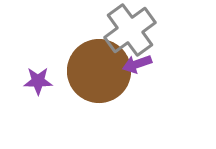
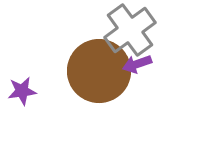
purple star: moved 16 px left, 10 px down; rotated 8 degrees counterclockwise
